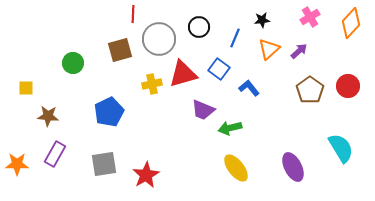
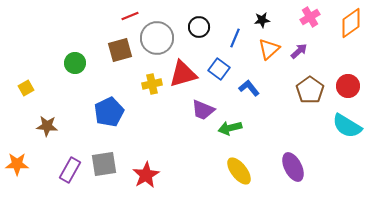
red line: moved 3 px left, 2 px down; rotated 66 degrees clockwise
orange diamond: rotated 12 degrees clockwise
gray circle: moved 2 px left, 1 px up
green circle: moved 2 px right
yellow square: rotated 28 degrees counterclockwise
brown star: moved 1 px left, 10 px down
cyan semicircle: moved 6 px right, 22 px up; rotated 152 degrees clockwise
purple rectangle: moved 15 px right, 16 px down
yellow ellipse: moved 3 px right, 3 px down
